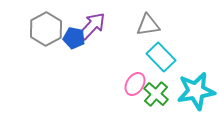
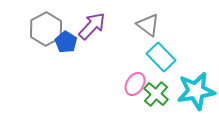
gray triangle: rotated 45 degrees clockwise
blue pentagon: moved 8 px left, 4 px down; rotated 20 degrees clockwise
